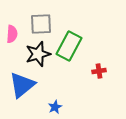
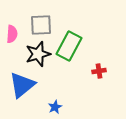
gray square: moved 1 px down
